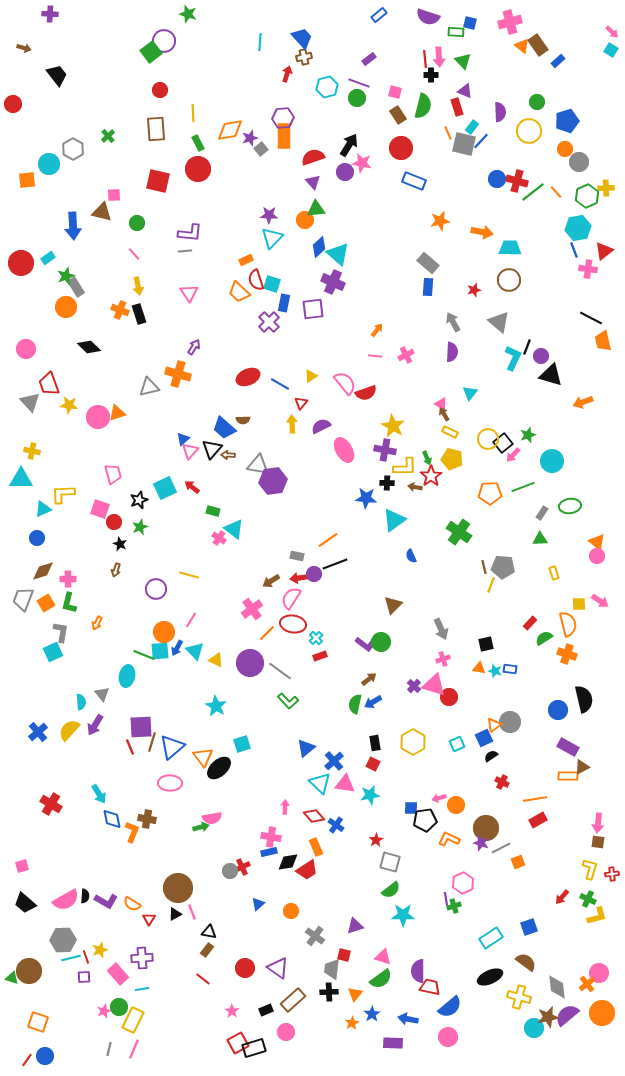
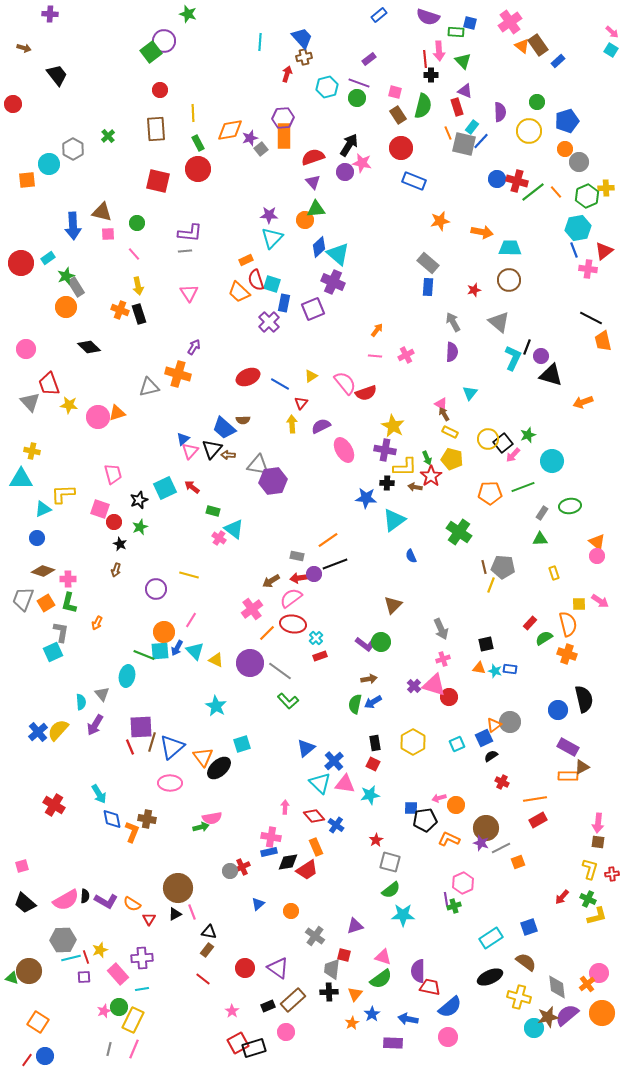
pink cross at (510, 22): rotated 20 degrees counterclockwise
pink arrow at (439, 57): moved 6 px up
pink square at (114, 195): moved 6 px left, 39 px down
purple square at (313, 309): rotated 15 degrees counterclockwise
brown diamond at (43, 571): rotated 35 degrees clockwise
pink semicircle at (291, 598): rotated 20 degrees clockwise
brown arrow at (369, 679): rotated 28 degrees clockwise
yellow semicircle at (69, 730): moved 11 px left
red cross at (51, 804): moved 3 px right, 1 px down
black rectangle at (266, 1010): moved 2 px right, 4 px up
orange square at (38, 1022): rotated 15 degrees clockwise
